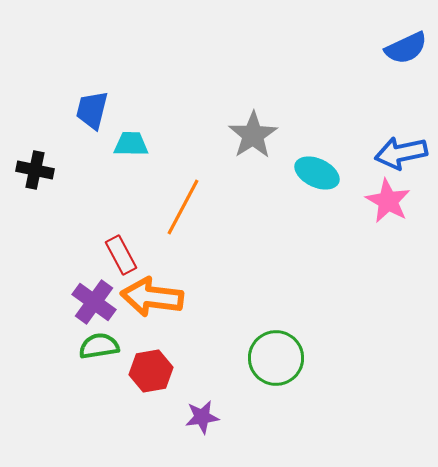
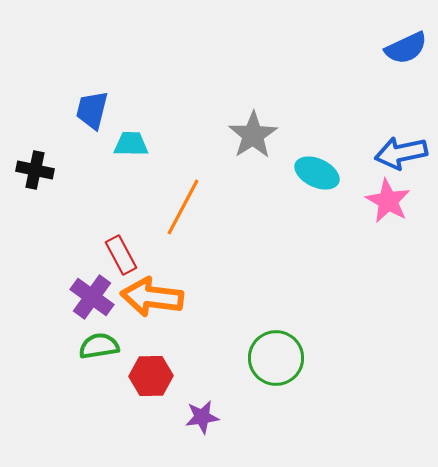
purple cross: moved 2 px left, 5 px up
red hexagon: moved 5 px down; rotated 9 degrees clockwise
